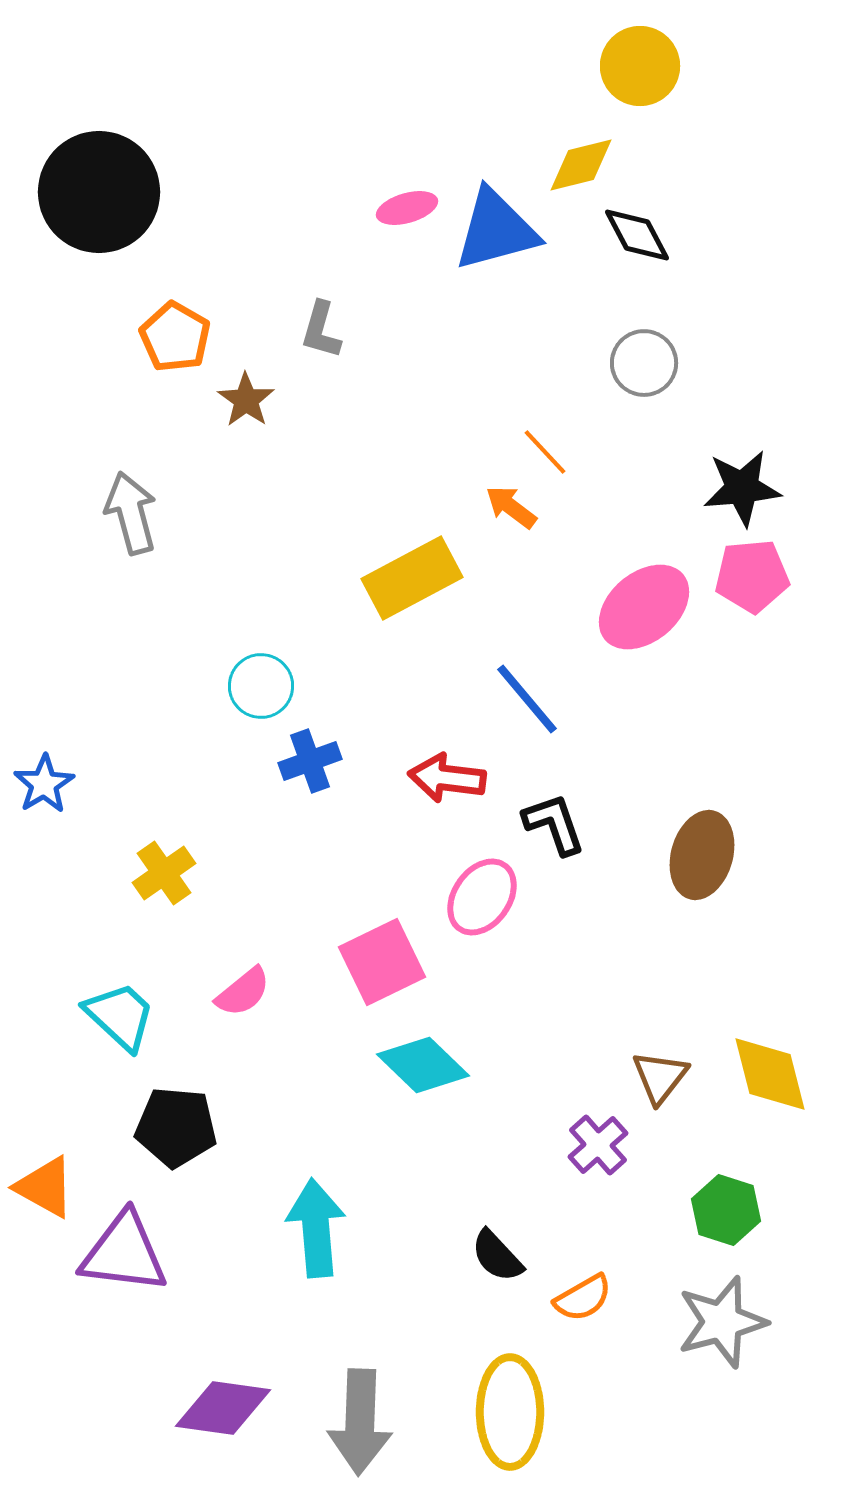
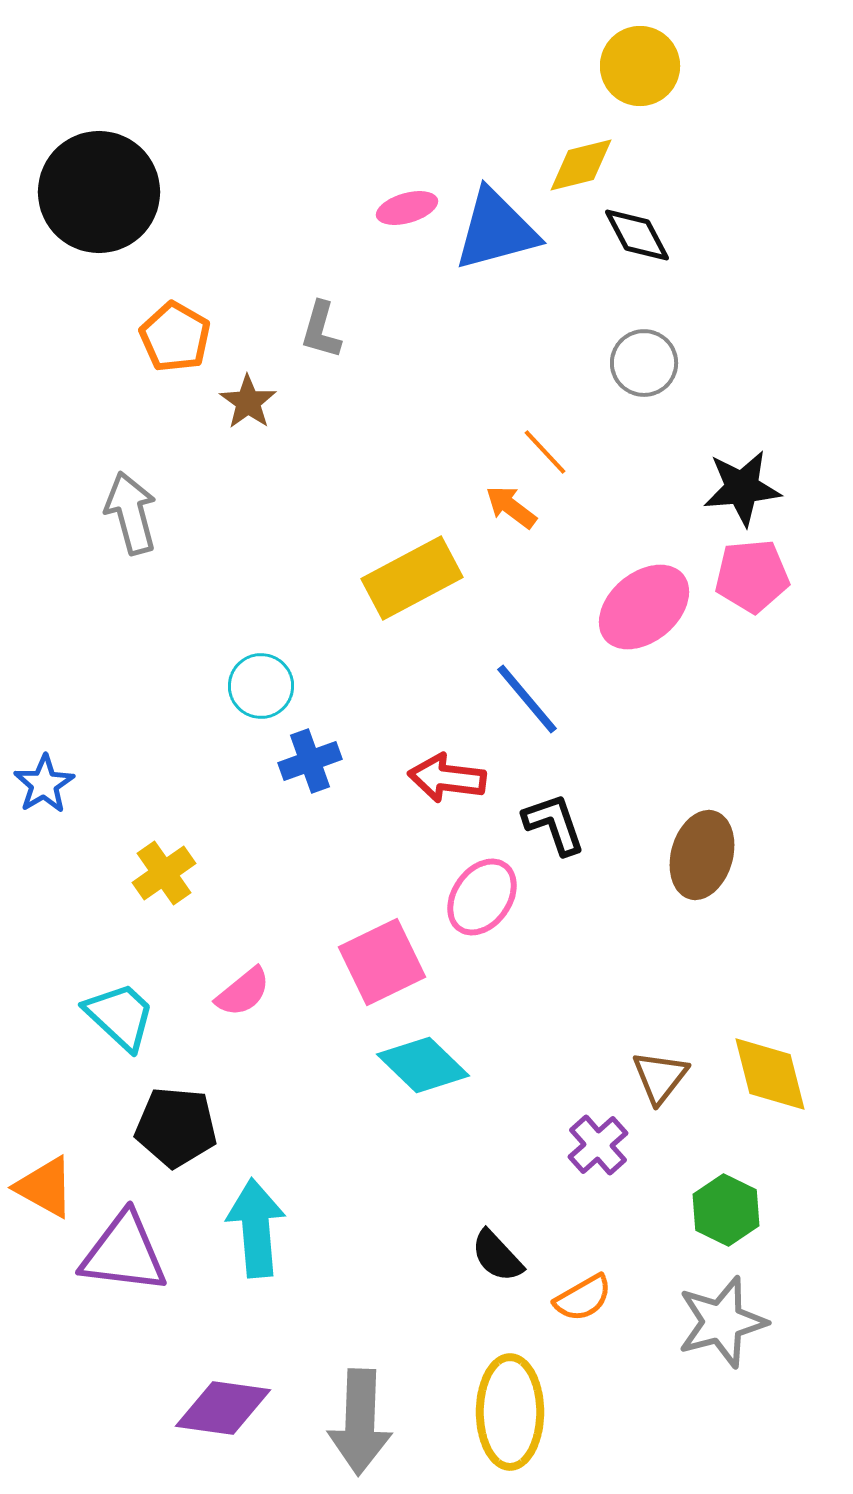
brown star at (246, 400): moved 2 px right, 2 px down
green hexagon at (726, 1210): rotated 8 degrees clockwise
cyan arrow at (316, 1228): moved 60 px left
